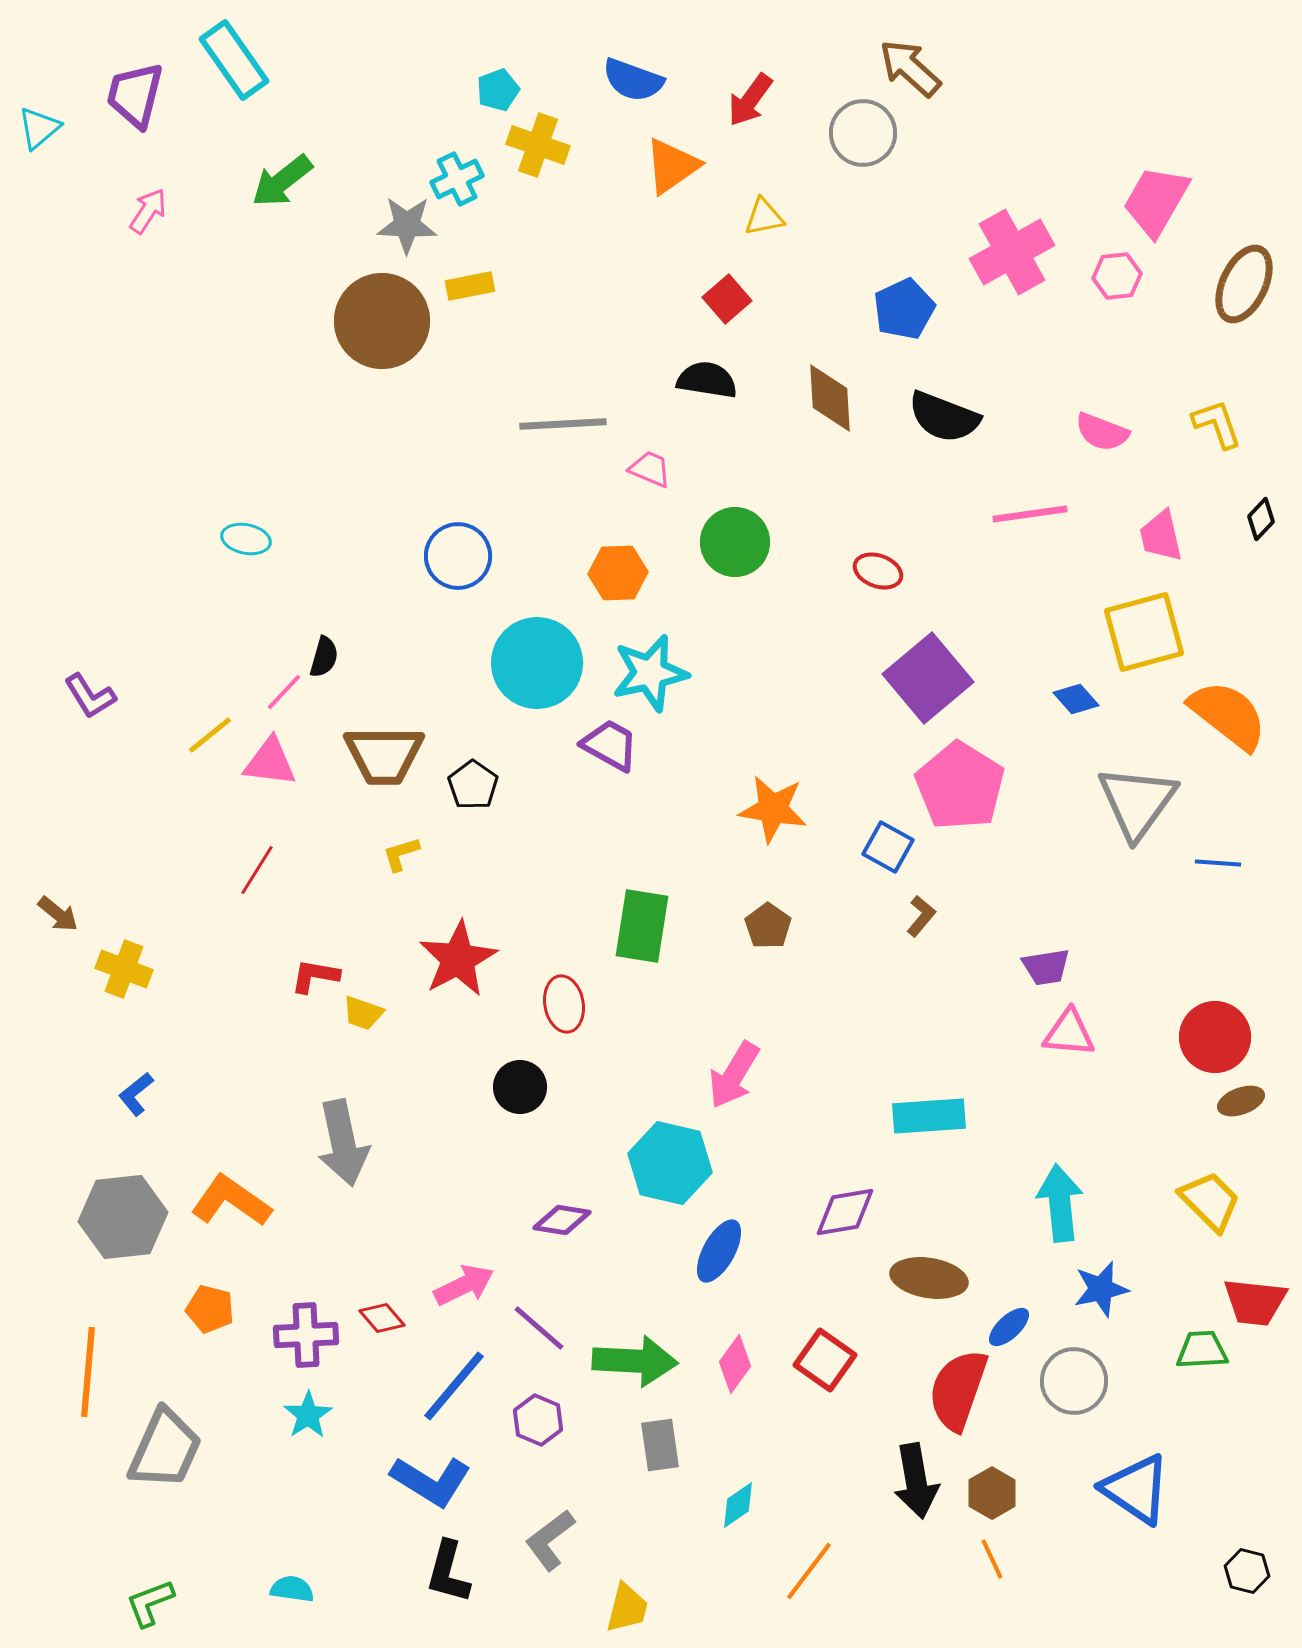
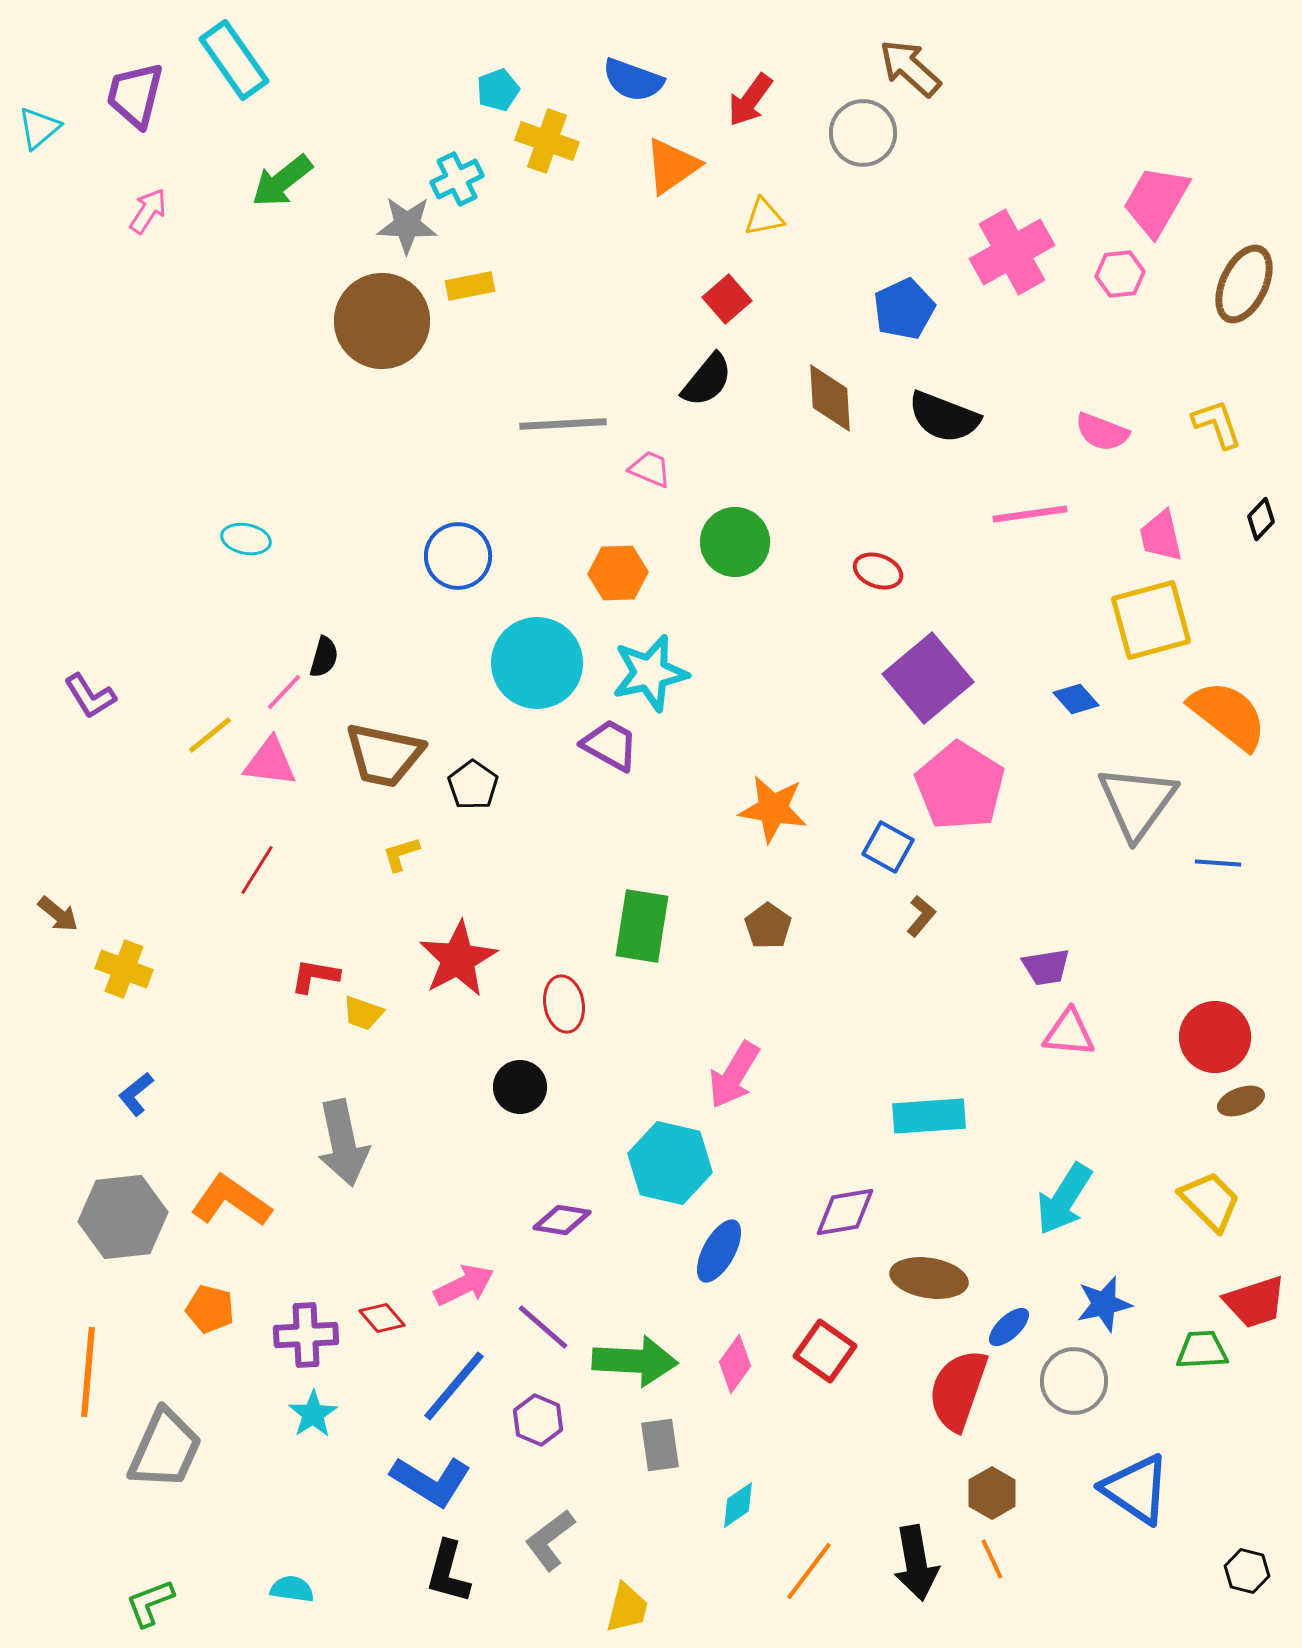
yellow cross at (538, 145): moved 9 px right, 4 px up
pink hexagon at (1117, 276): moved 3 px right, 2 px up
black semicircle at (707, 380): rotated 120 degrees clockwise
yellow square at (1144, 632): moved 7 px right, 12 px up
brown trapezoid at (384, 755): rotated 12 degrees clockwise
cyan arrow at (1060, 1203): moved 4 px right, 4 px up; rotated 142 degrees counterclockwise
blue star at (1101, 1289): moved 3 px right, 15 px down
red trapezoid at (1255, 1302): rotated 24 degrees counterclockwise
purple line at (539, 1328): moved 4 px right, 1 px up
red square at (825, 1360): moved 9 px up
cyan star at (308, 1415): moved 5 px right, 1 px up
black arrow at (916, 1481): moved 82 px down
